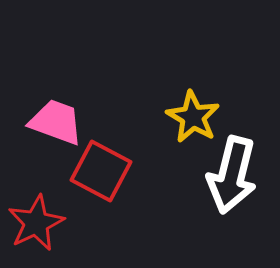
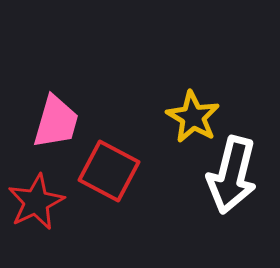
pink trapezoid: rotated 86 degrees clockwise
red square: moved 8 px right
red star: moved 21 px up
